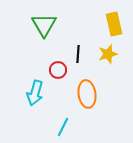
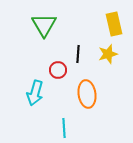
cyan line: moved 1 px right, 1 px down; rotated 30 degrees counterclockwise
